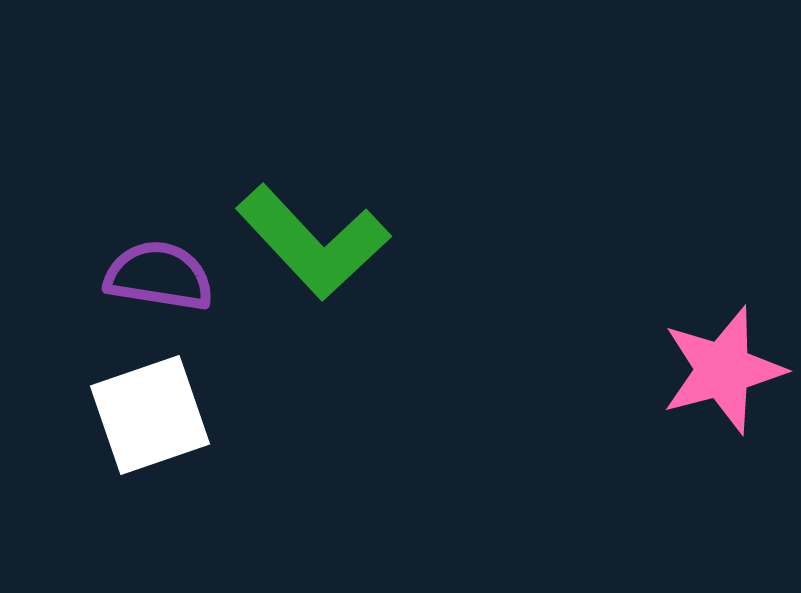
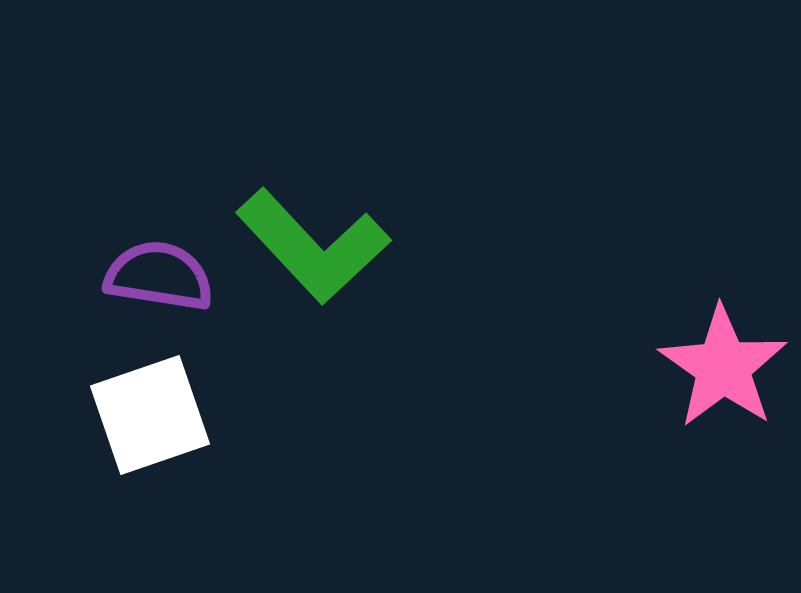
green L-shape: moved 4 px down
pink star: moved 3 px up; rotated 22 degrees counterclockwise
